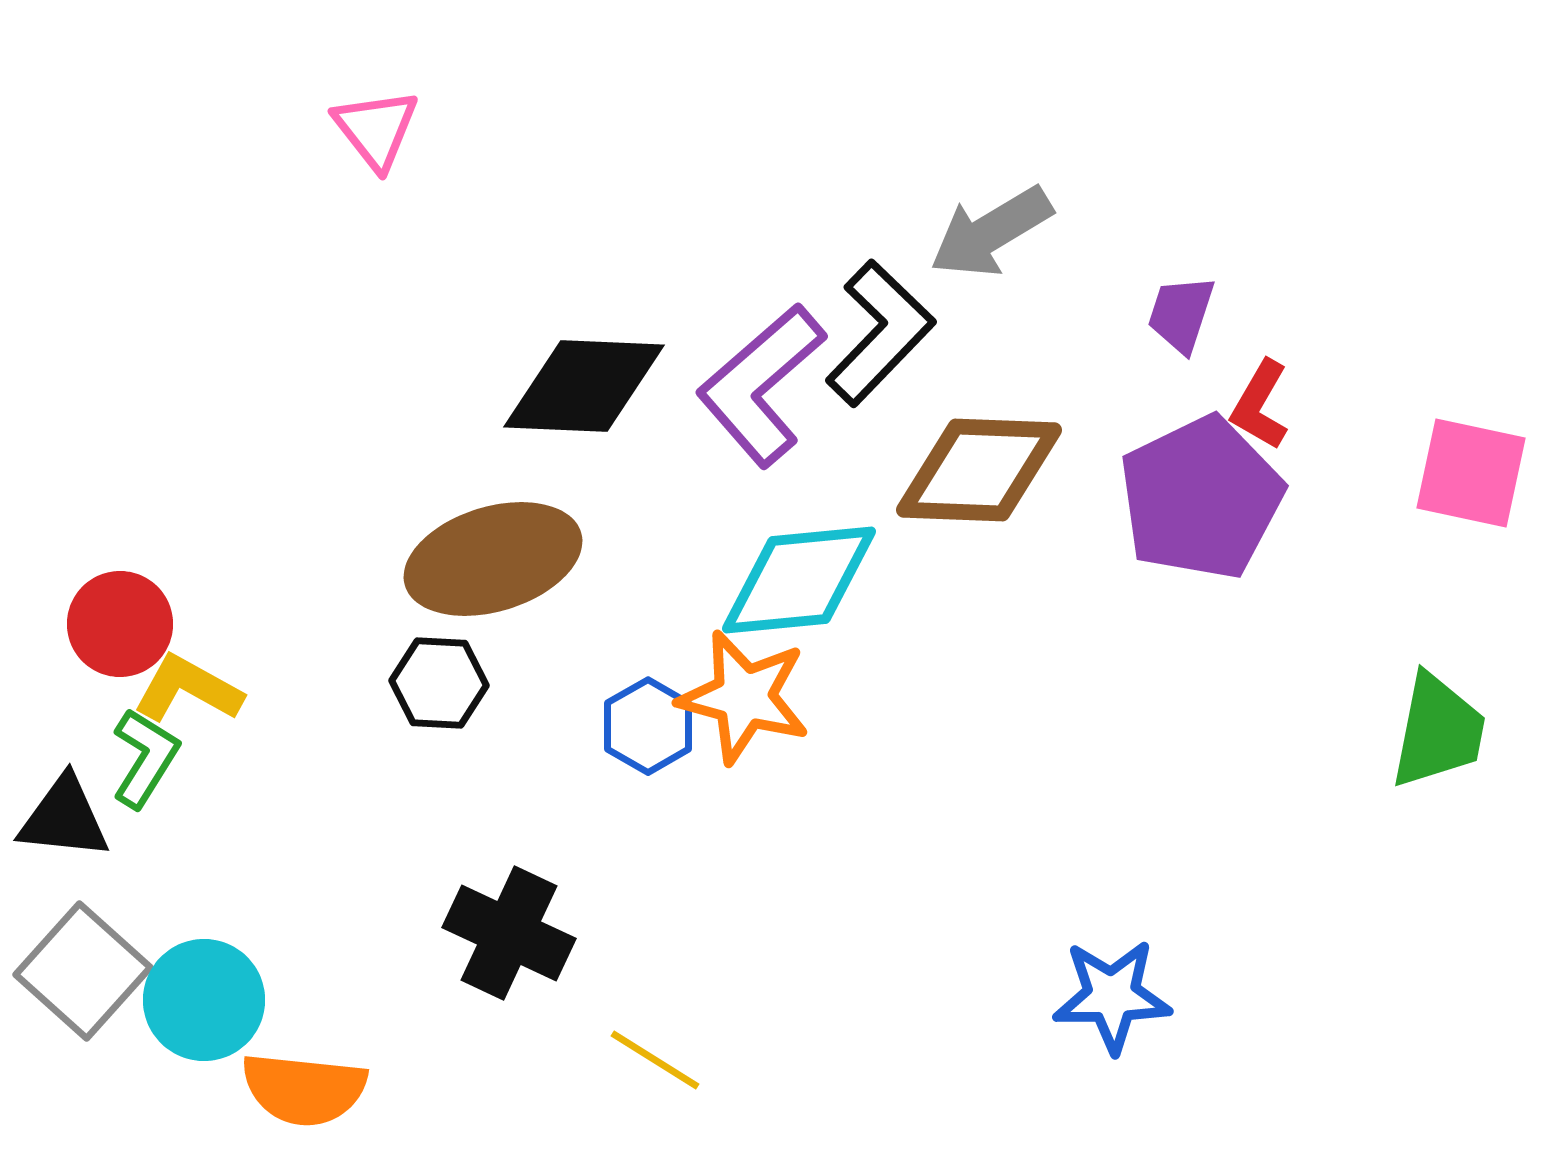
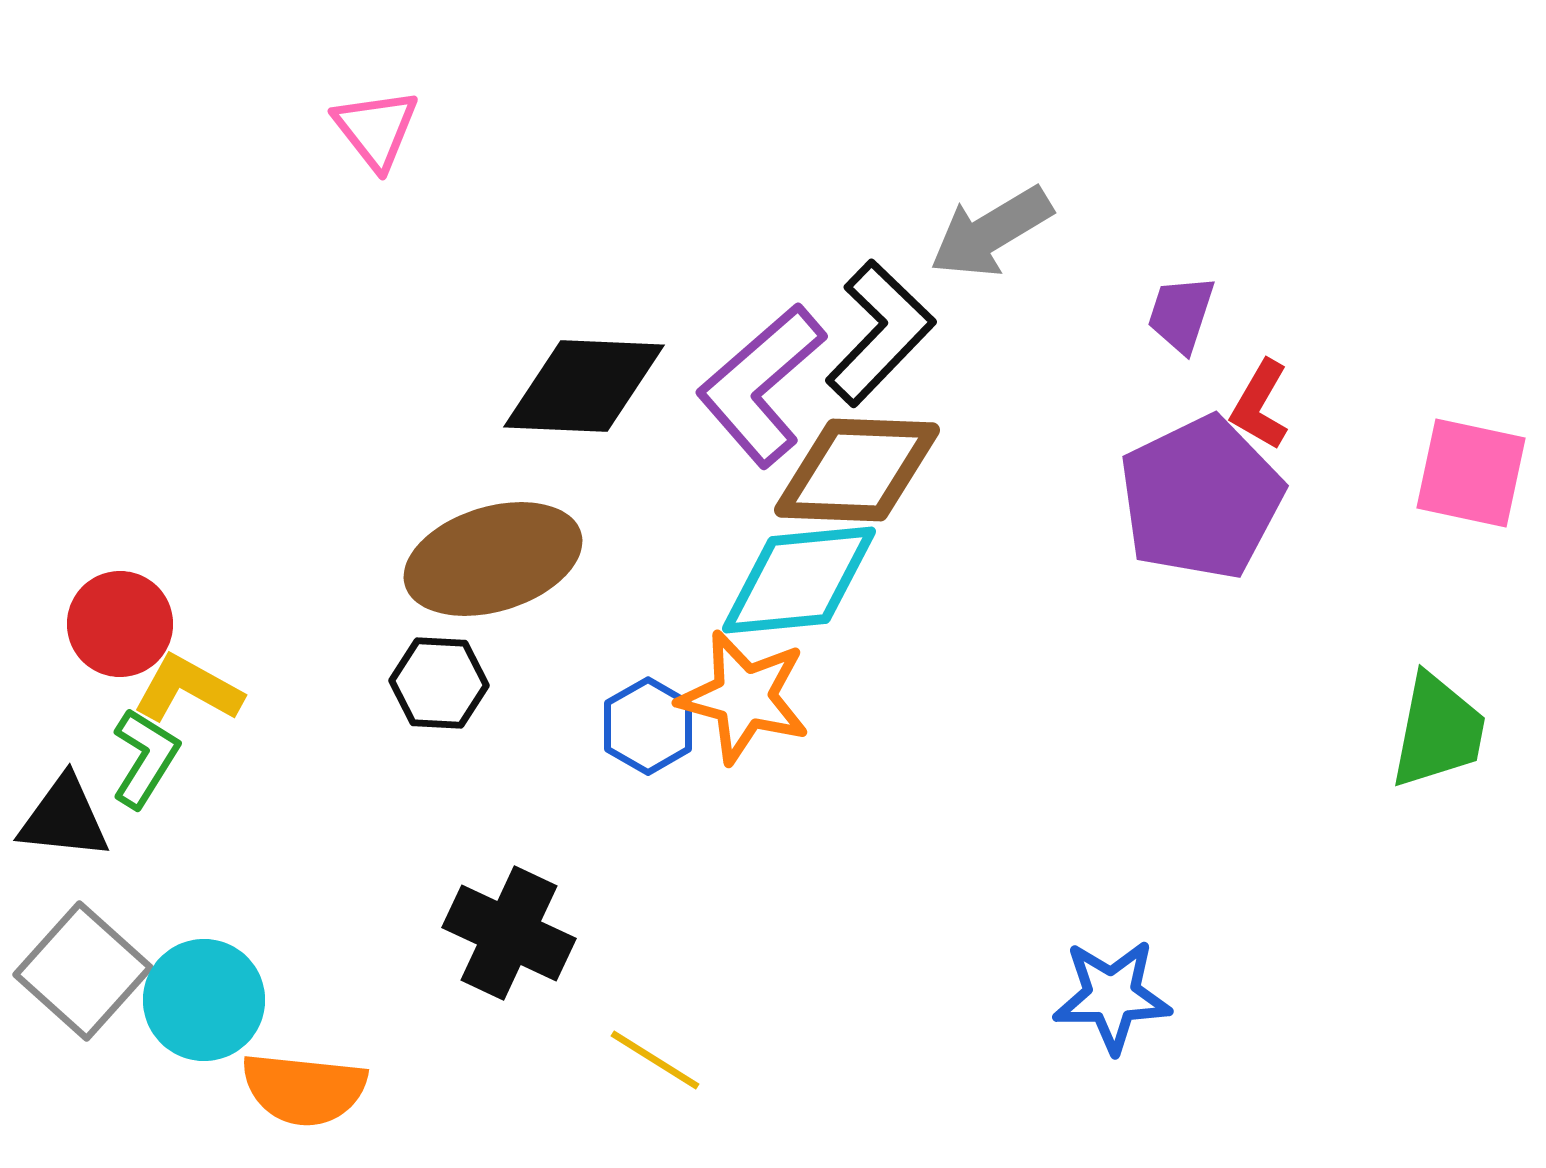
brown diamond: moved 122 px left
